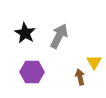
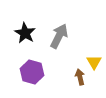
purple hexagon: rotated 15 degrees clockwise
